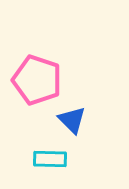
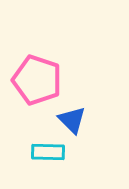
cyan rectangle: moved 2 px left, 7 px up
